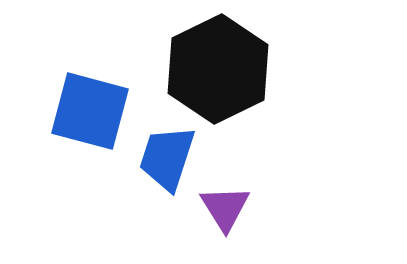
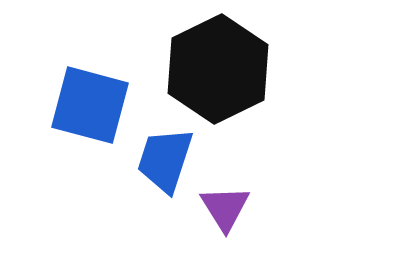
blue square: moved 6 px up
blue trapezoid: moved 2 px left, 2 px down
